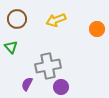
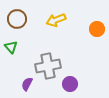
purple circle: moved 9 px right, 3 px up
